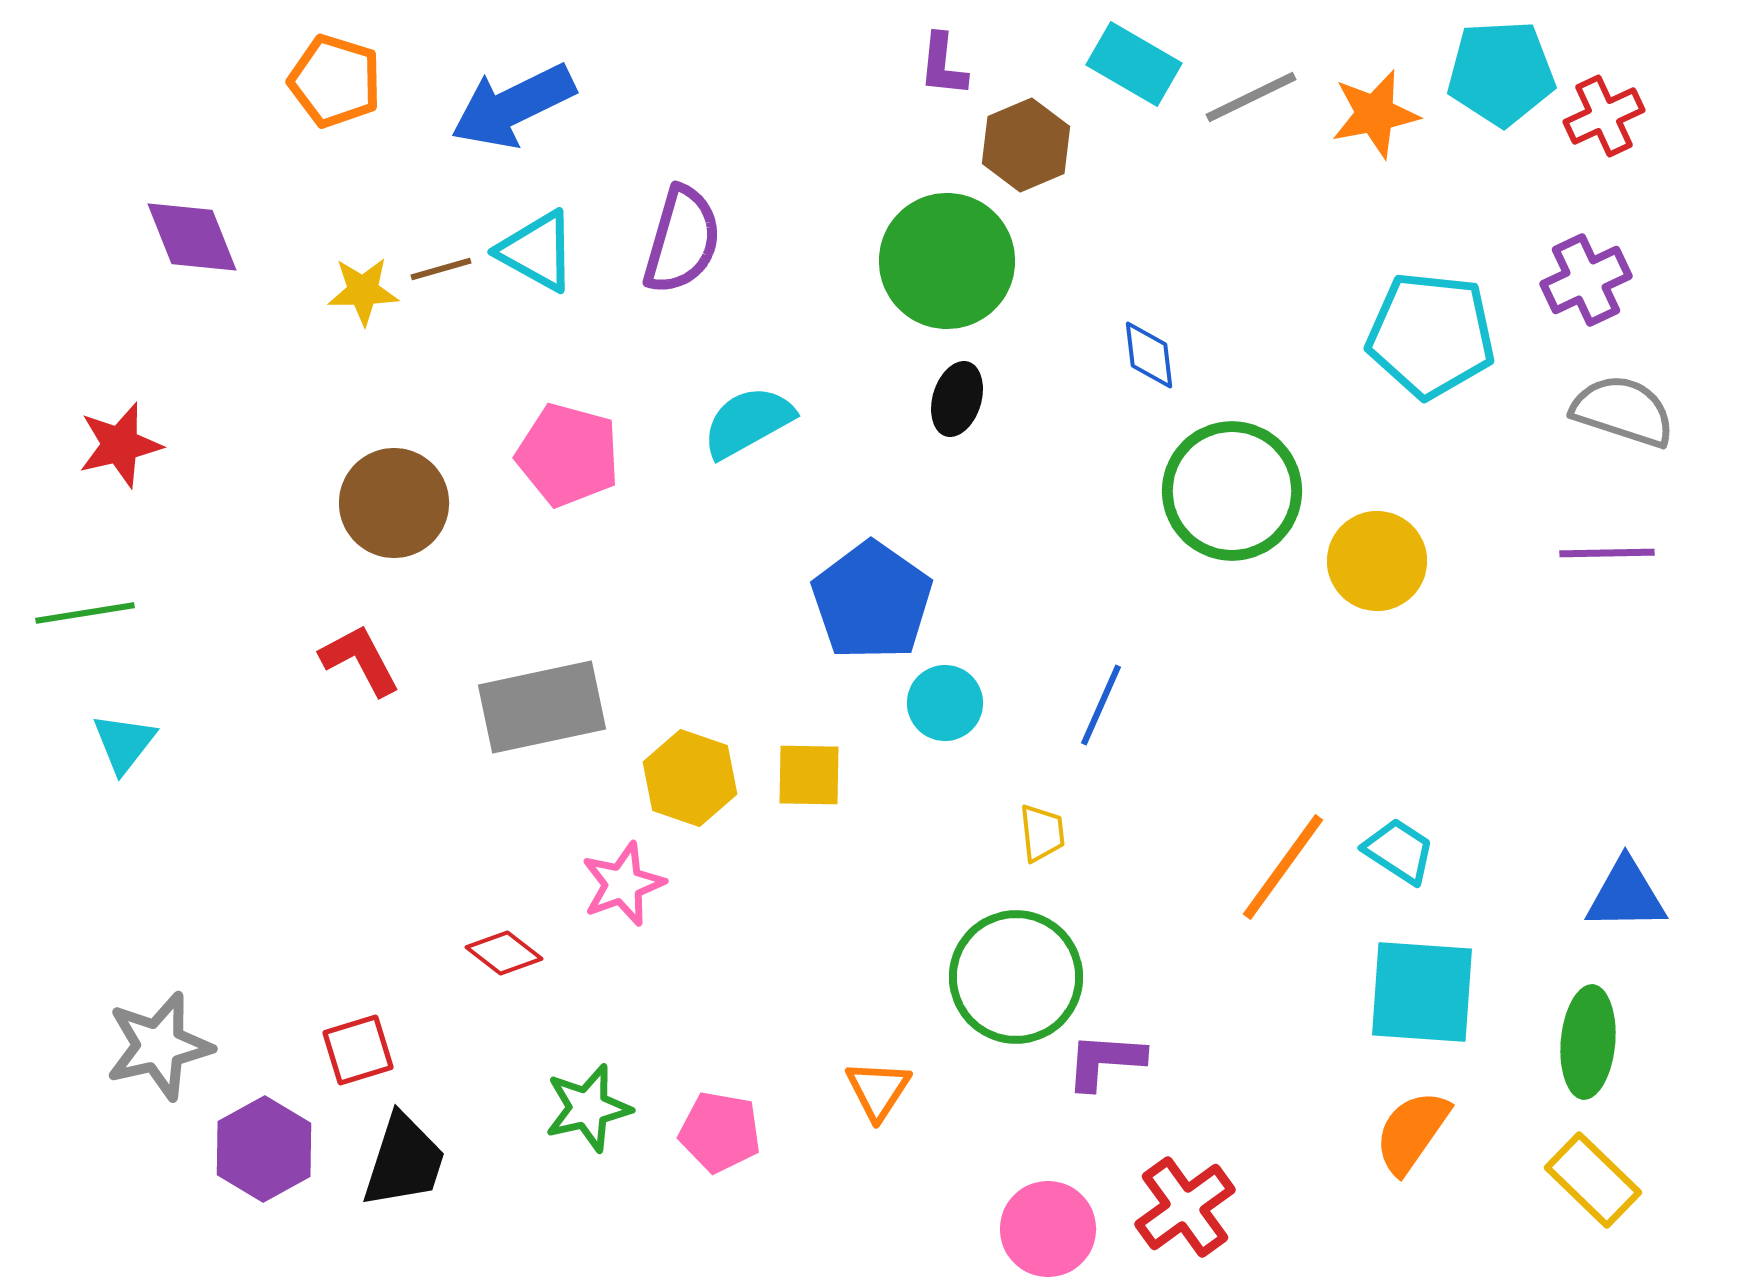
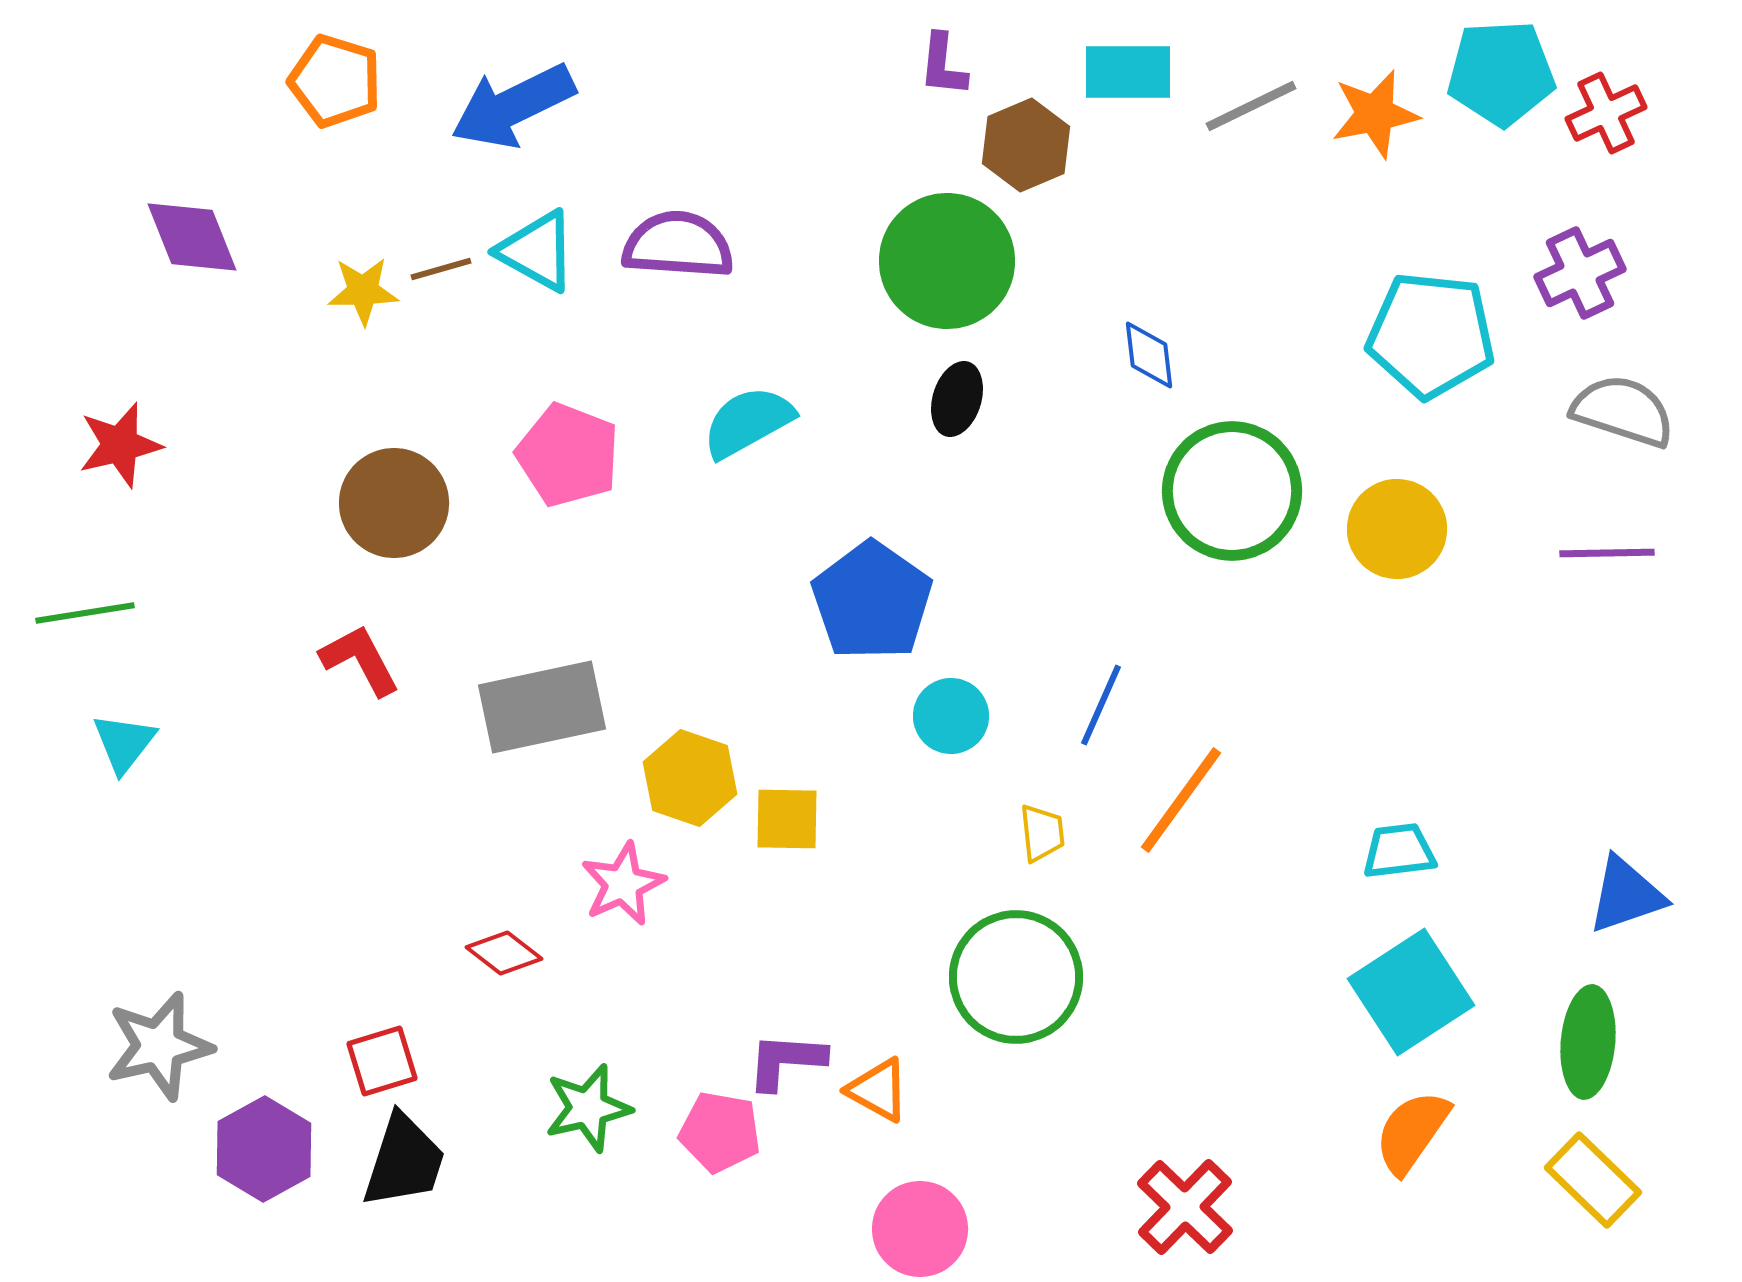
cyan rectangle at (1134, 64): moved 6 px left, 8 px down; rotated 30 degrees counterclockwise
gray line at (1251, 97): moved 9 px down
red cross at (1604, 116): moved 2 px right, 3 px up
purple semicircle at (682, 240): moved 4 px left, 5 px down; rotated 102 degrees counterclockwise
purple cross at (1586, 280): moved 6 px left, 7 px up
pink pentagon at (568, 455): rotated 6 degrees clockwise
yellow circle at (1377, 561): moved 20 px right, 32 px up
cyan circle at (945, 703): moved 6 px right, 13 px down
yellow square at (809, 775): moved 22 px left, 44 px down
cyan trapezoid at (1399, 851): rotated 40 degrees counterclockwise
orange line at (1283, 867): moved 102 px left, 67 px up
pink star at (623, 884): rotated 4 degrees counterclockwise
blue triangle at (1626, 895): rotated 18 degrees counterclockwise
cyan square at (1422, 992): moved 11 px left; rotated 37 degrees counterclockwise
red square at (358, 1050): moved 24 px right, 11 px down
purple L-shape at (1105, 1061): moved 319 px left
orange triangle at (878, 1090): rotated 34 degrees counterclockwise
red cross at (1185, 1207): rotated 10 degrees counterclockwise
pink circle at (1048, 1229): moved 128 px left
